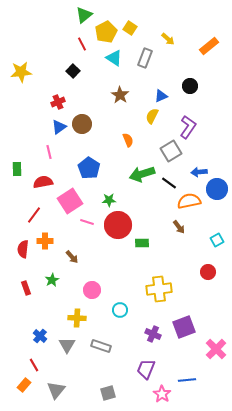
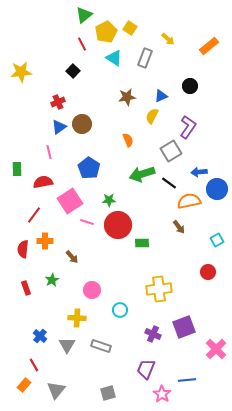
brown star at (120, 95): moved 7 px right, 2 px down; rotated 30 degrees clockwise
